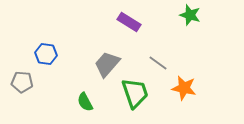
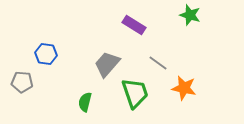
purple rectangle: moved 5 px right, 3 px down
green semicircle: rotated 42 degrees clockwise
